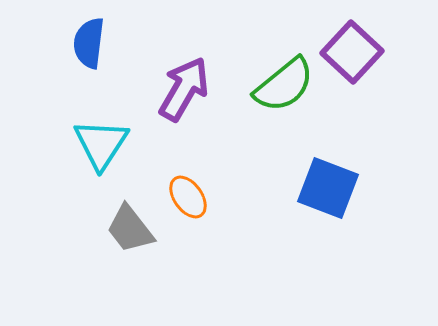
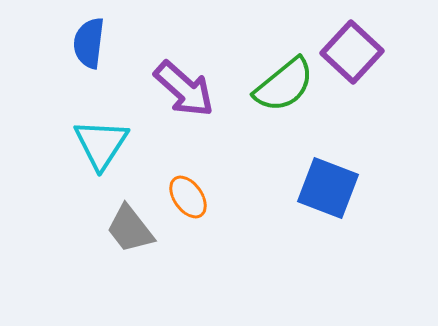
purple arrow: rotated 102 degrees clockwise
